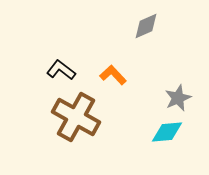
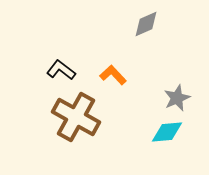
gray diamond: moved 2 px up
gray star: moved 1 px left
